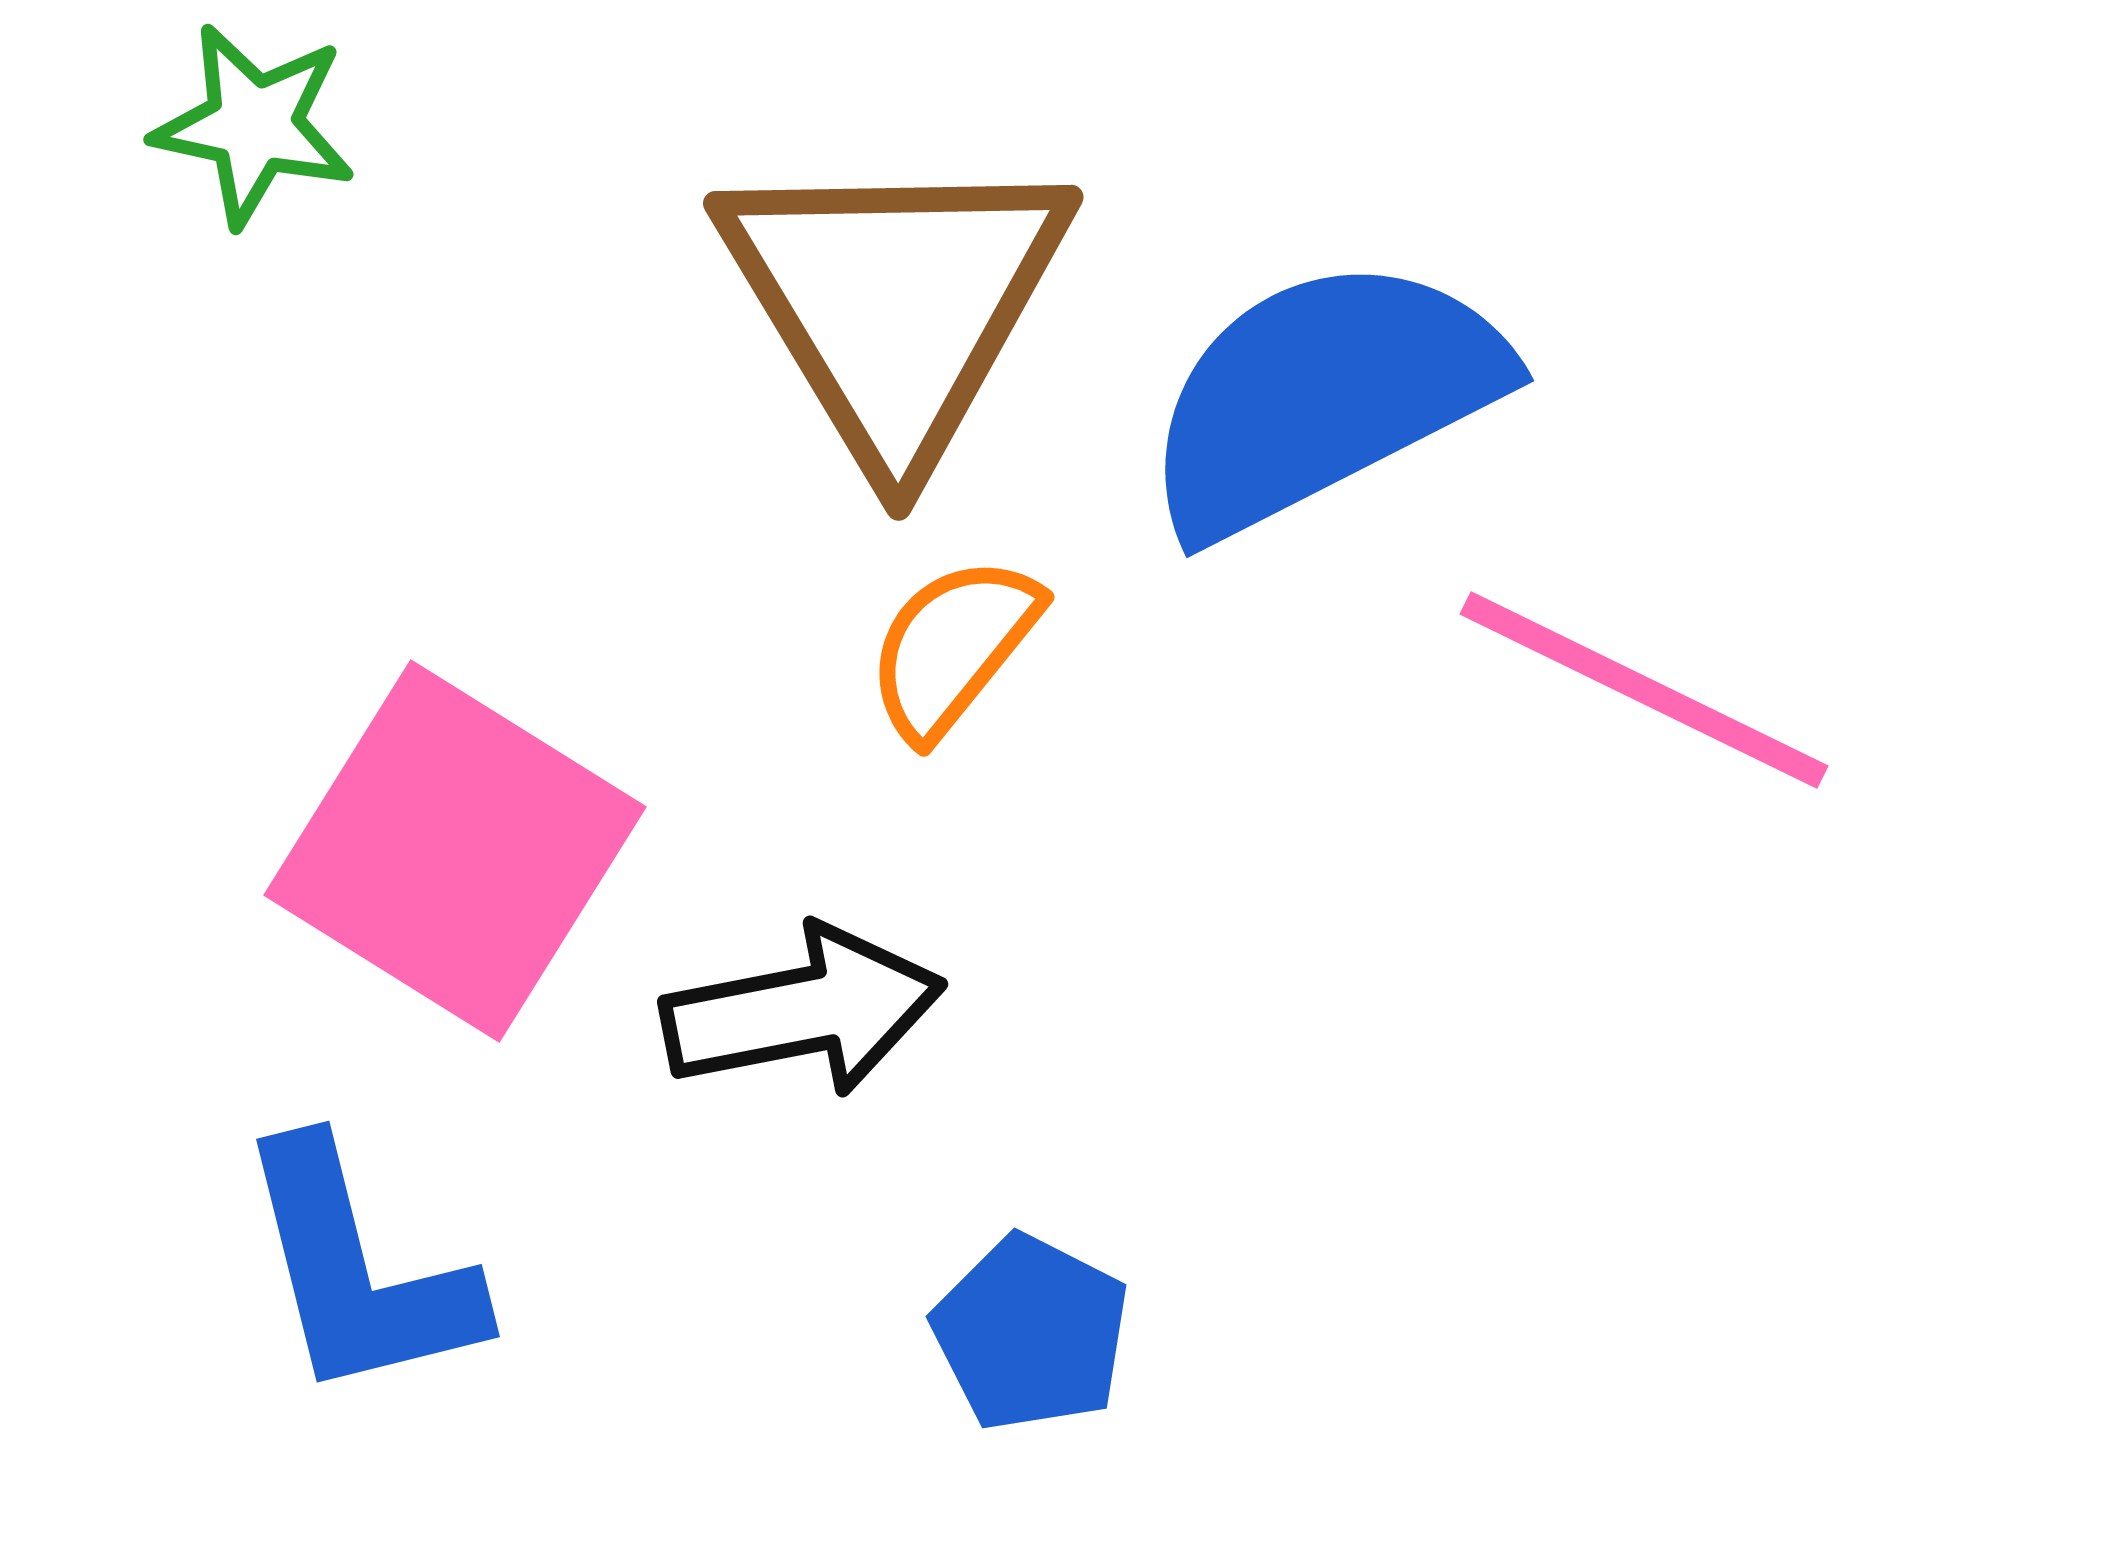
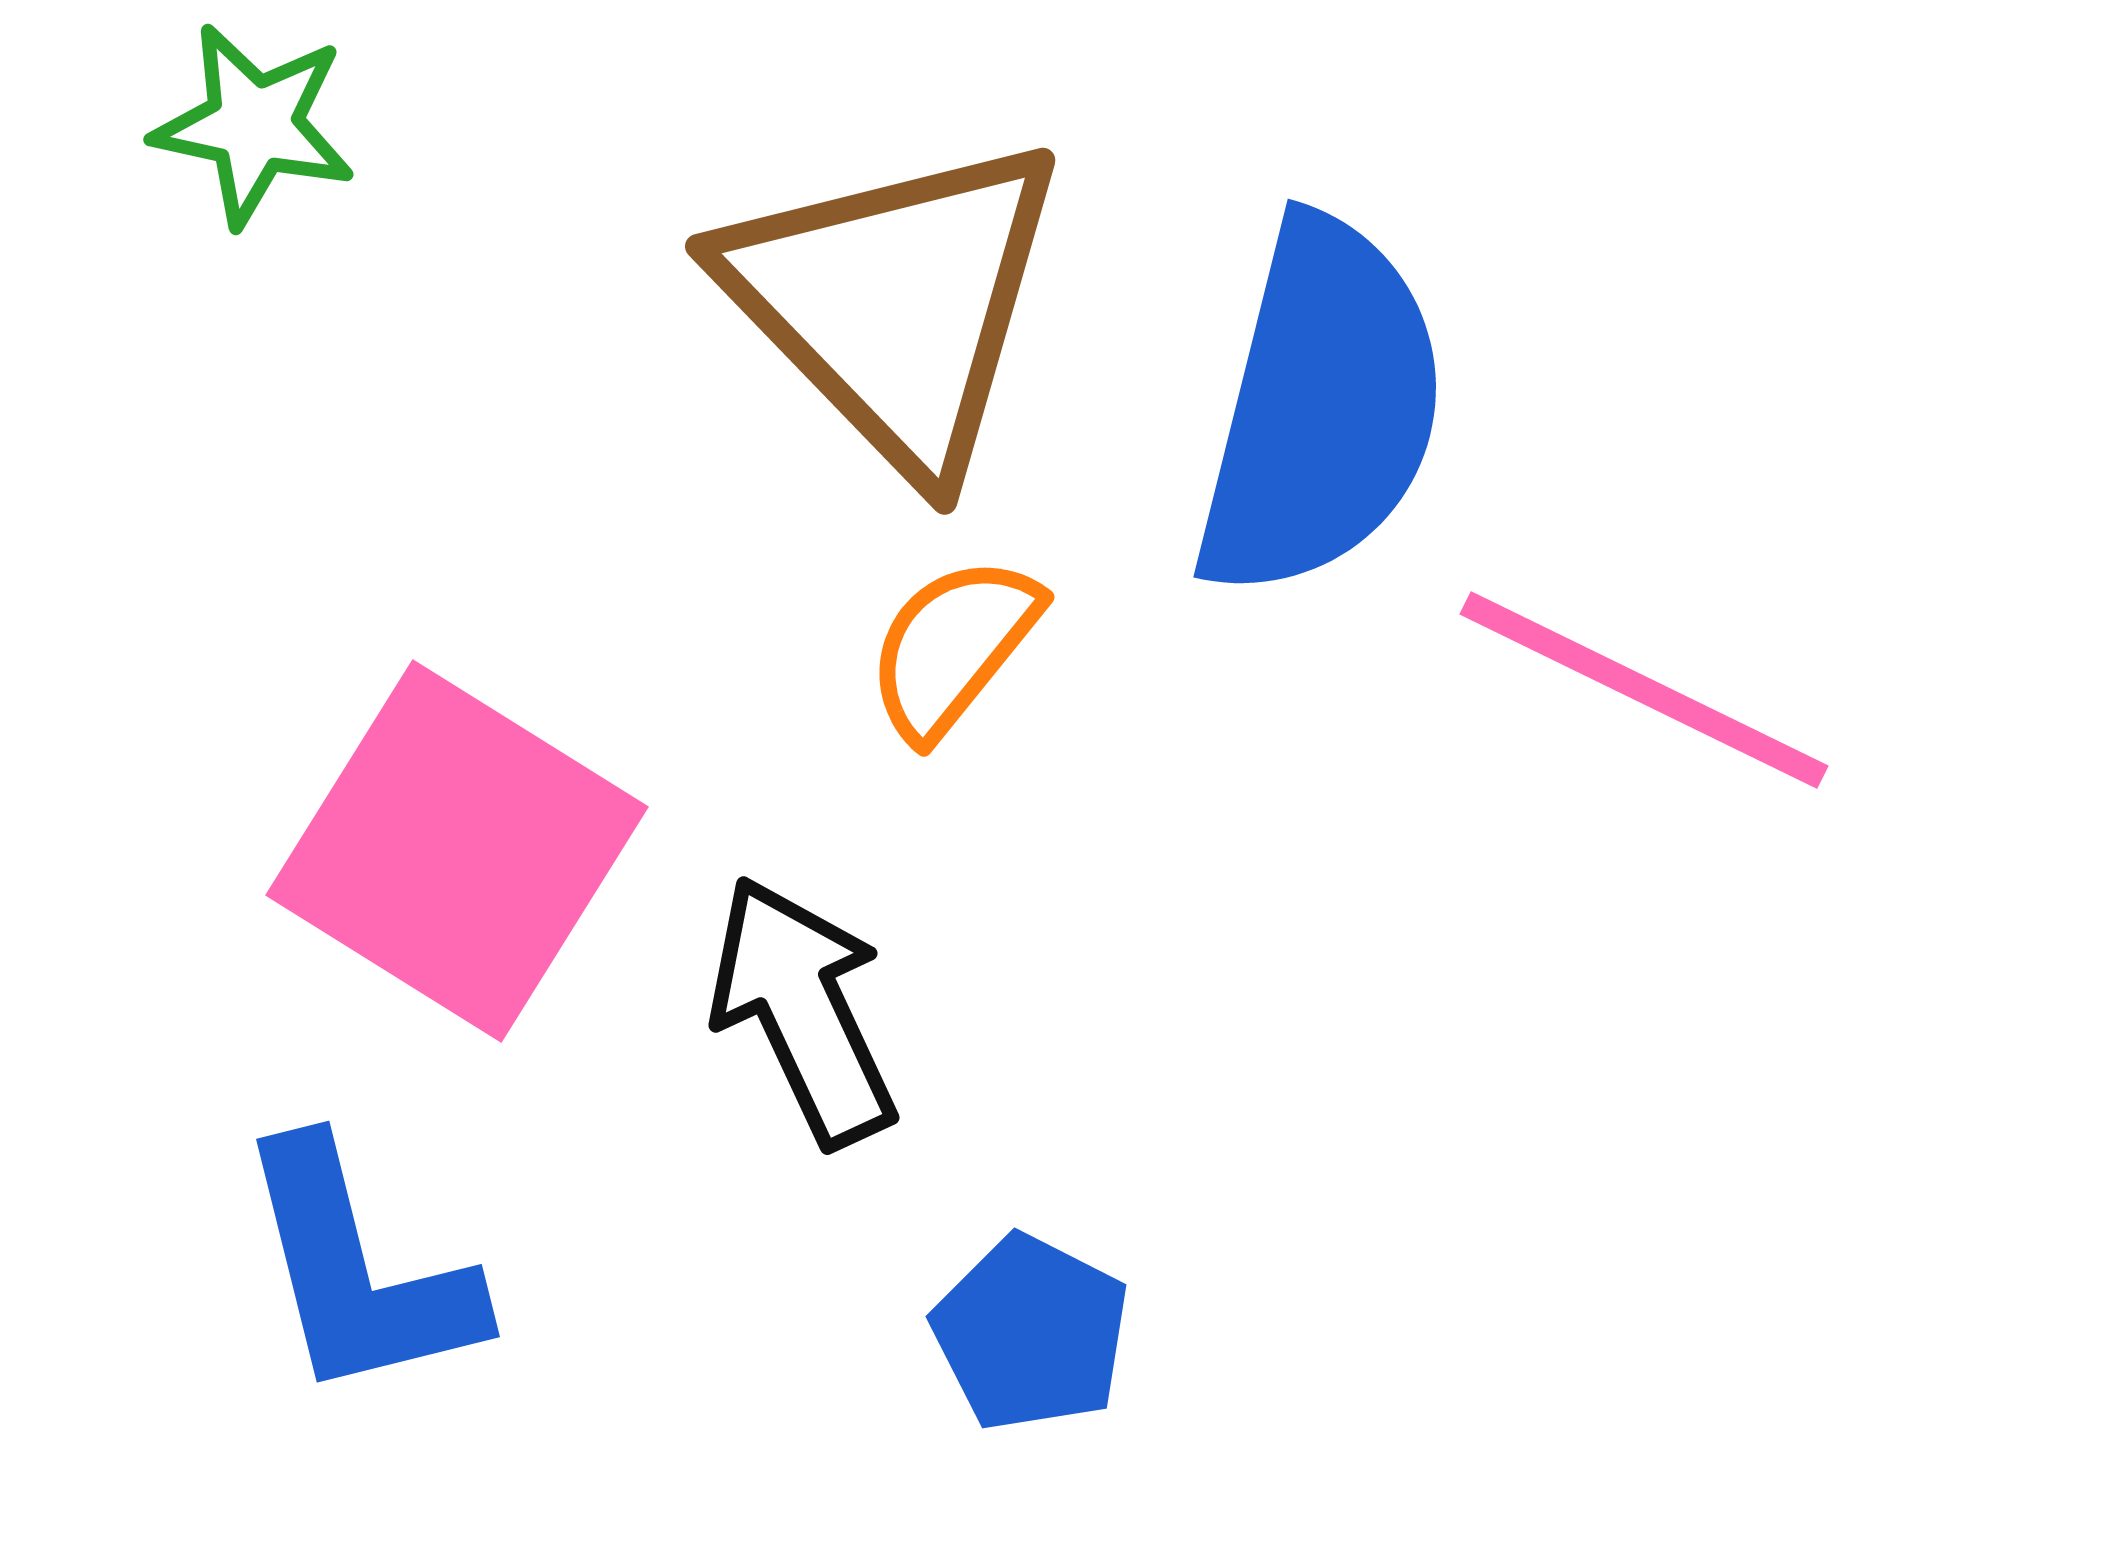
brown triangle: rotated 13 degrees counterclockwise
blue semicircle: moved 2 px left, 12 px down; rotated 131 degrees clockwise
pink square: moved 2 px right
black arrow: rotated 104 degrees counterclockwise
